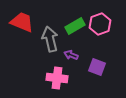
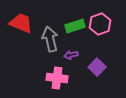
red trapezoid: moved 1 px left, 1 px down
green rectangle: rotated 12 degrees clockwise
purple arrow: rotated 32 degrees counterclockwise
purple square: rotated 24 degrees clockwise
